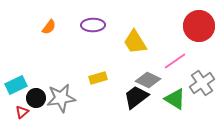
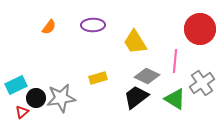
red circle: moved 1 px right, 3 px down
pink line: rotated 50 degrees counterclockwise
gray diamond: moved 1 px left, 4 px up
